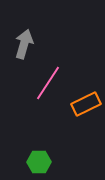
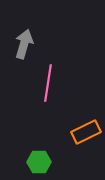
pink line: rotated 24 degrees counterclockwise
orange rectangle: moved 28 px down
